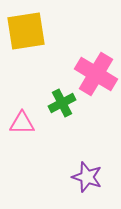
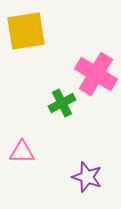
pink triangle: moved 29 px down
